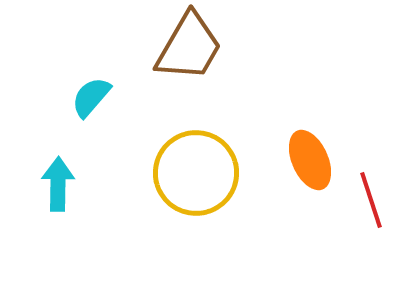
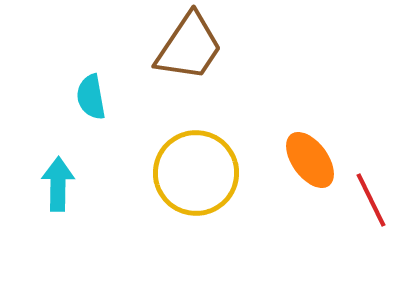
brown trapezoid: rotated 4 degrees clockwise
cyan semicircle: rotated 51 degrees counterclockwise
orange ellipse: rotated 12 degrees counterclockwise
red line: rotated 8 degrees counterclockwise
